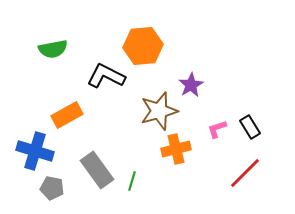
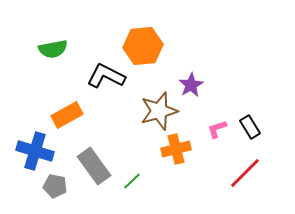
gray rectangle: moved 3 px left, 4 px up
green line: rotated 30 degrees clockwise
gray pentagon: moved 3 px right, 2 px up
